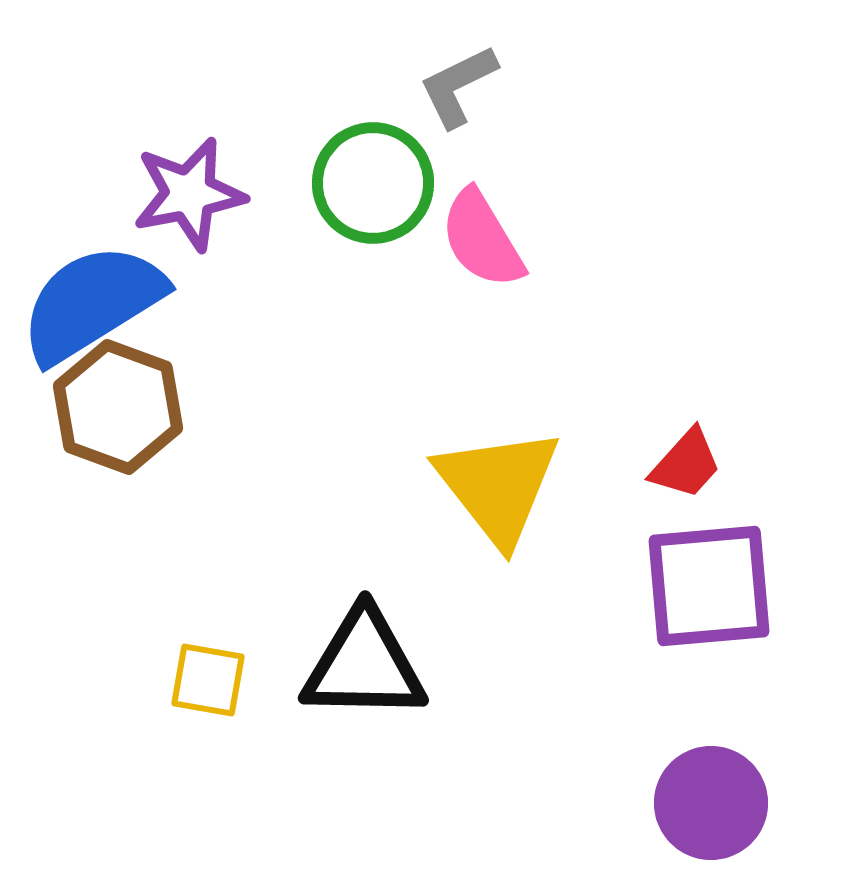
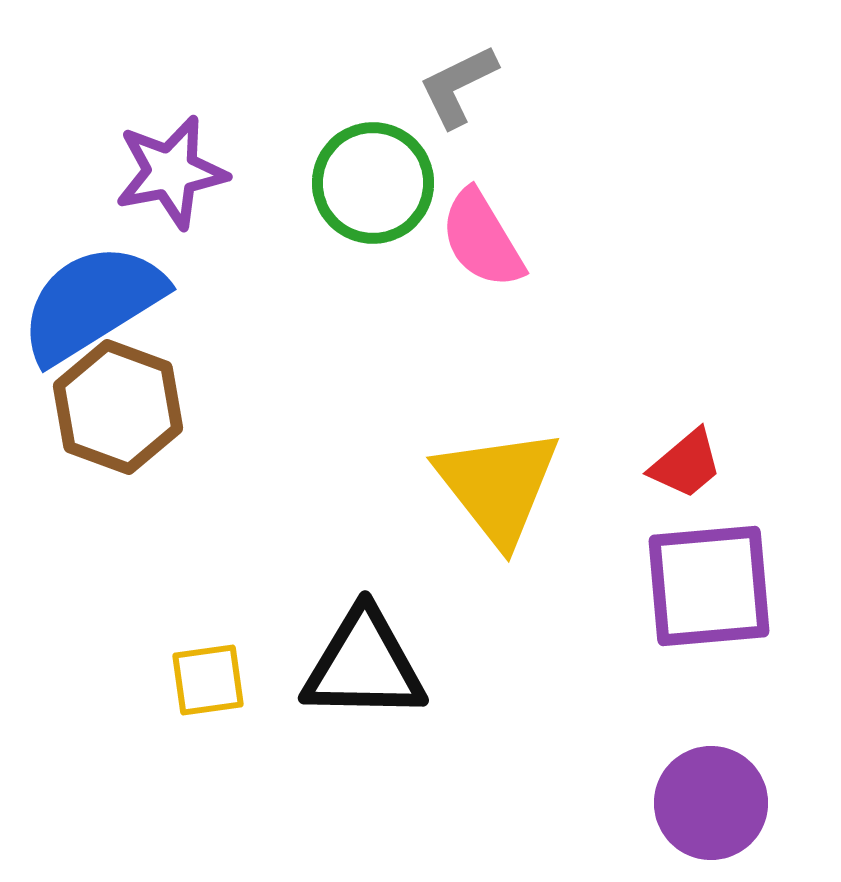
purple star: moved 18 px left, 22 px up
red trapezoid: rotated 8 degrees clockwise
yellow square: rotated 18 degrees counterclockwise
